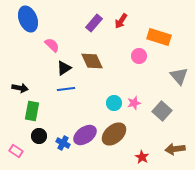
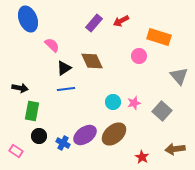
red arrow: rotated 28 degrees clockwise
cyan circle: moved 1 px left, 1 px up
